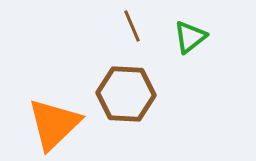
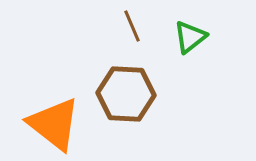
orange triangle: rotated 38 degrees counterclockwise
